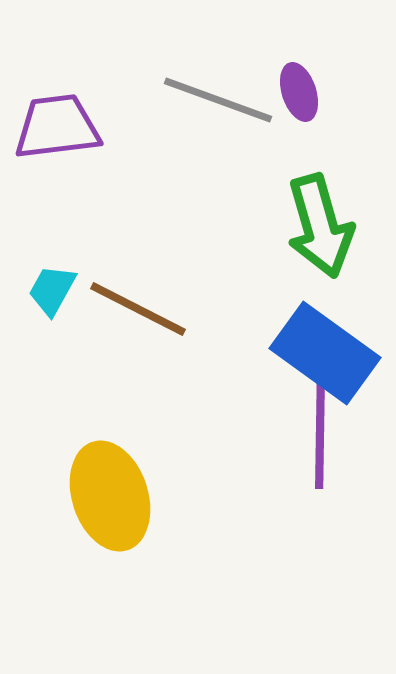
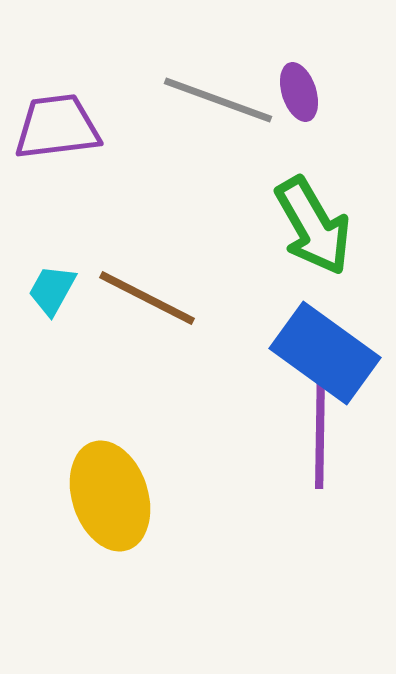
green arrow: moved 7 px left; rotated 14 degrees counterclockwise
brown line: moved 9 px right, 11 px up
